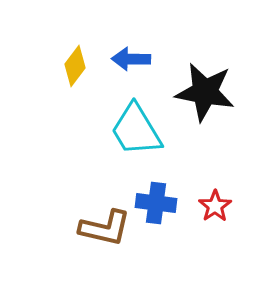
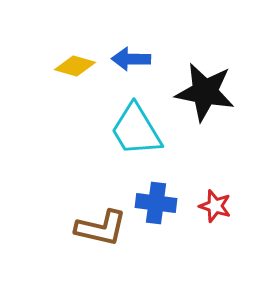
yellow diamond: rotated 69 degrees clockwise
red star: rotated 20 degrees counterclockwise
brown L-shape: moved 4 px left
